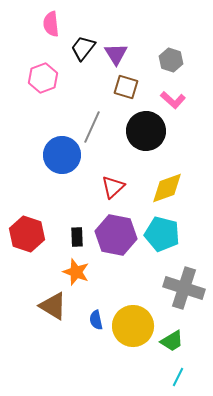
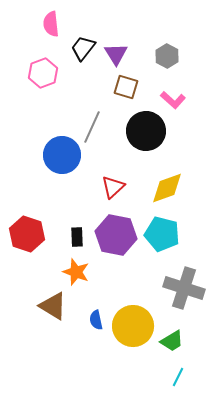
gray hexagon: moved 4 px left, 4 px up; rotated 10 degrees clockwise
pink hexagon: moved 5 px up
